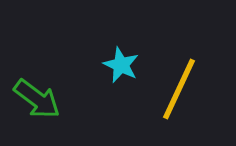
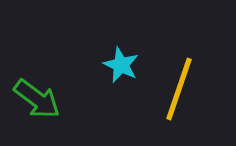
yellow line: rotated 6 degrees counterclockwise
